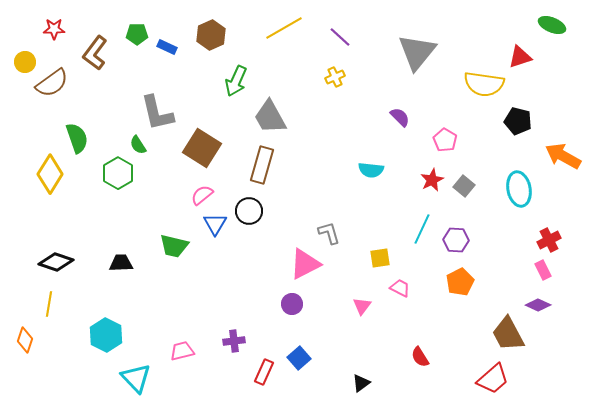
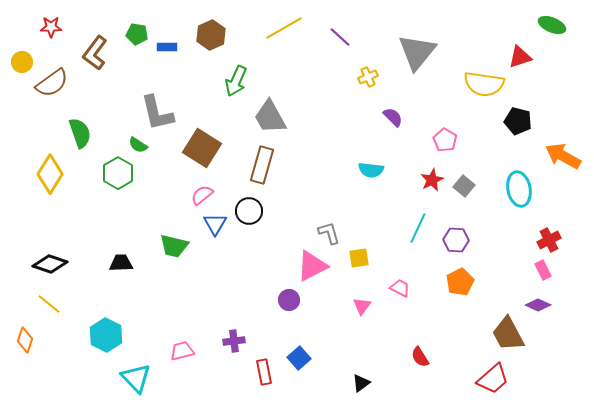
red star at (54, 29): moved 3 px left, 2 px up
green pentagon at (137, 34): rotated 10 degrees clockwise
blue rectangle at (167, 47): rotated 24 degrees counterclockwise
yellow circle at (25, 62): moved 3 px left
yellow cross at (335, 77): moved 33 px right
purple semicircle at (400, 117): moved 7 px left
green semicircle at (77, 138): moved 3 px right, 5 px up
green semicircle at (138, 145): rotated 24 degrees counterclockwise
cyan line at (422, 229): moved 4 px left, 1 px up
yellow square at (380, 258): moved 21 px left
black diamond at (56, 262): moved 6 px left, 2 px down
pink triangle at (305, 264): moved 7 px right, 2 px down
yellow line at (49, 304): rotated 60 degrees counterclockwise
purple circle at (292, 304): moved 3 px left, 4 px up
red rectangle at (264, 372): rotated 35 degrees counterclockwise
